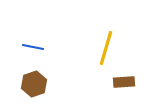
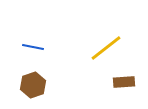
yellow line: rotated 36 degrees clockwise
brown hexagon: moved 1 px left, 1 px down
